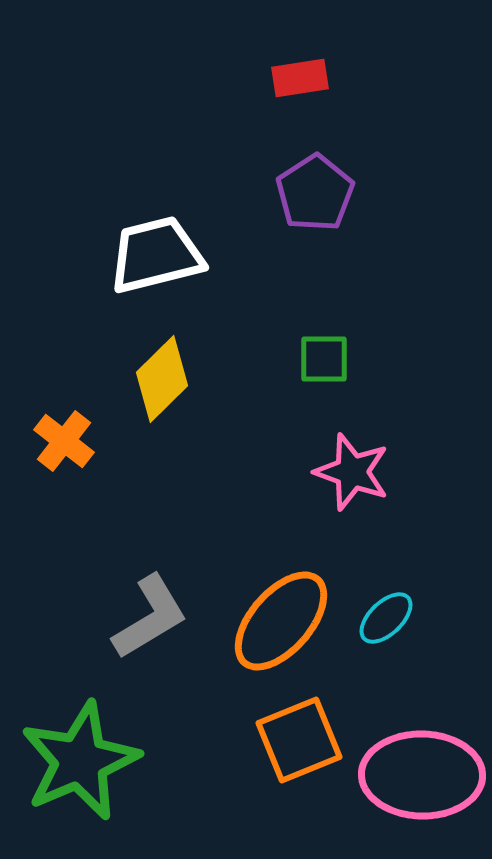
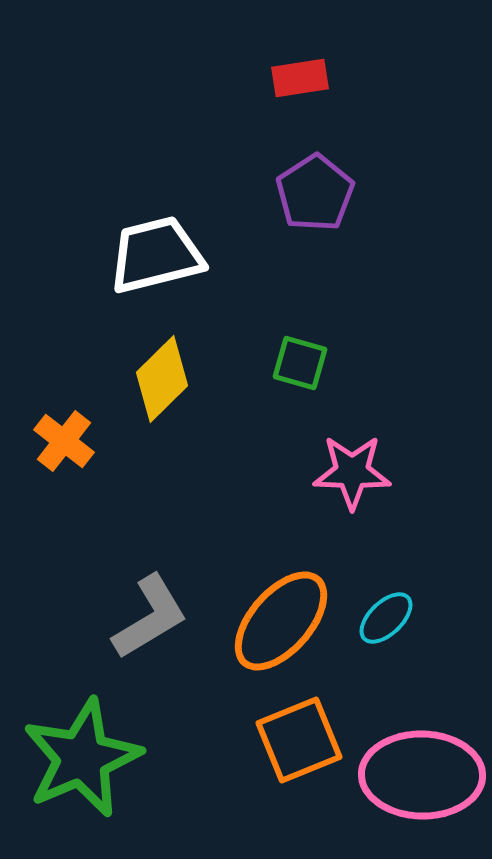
green square: moved 24 px left, 4 px down; rotated 16 degrees clockwise
pink star: rotated 18 degrees counterclockwise
green star: moved 2 px right, 3 px up
